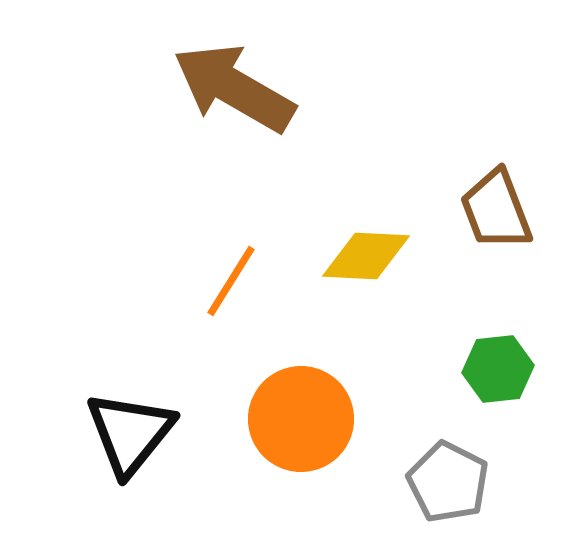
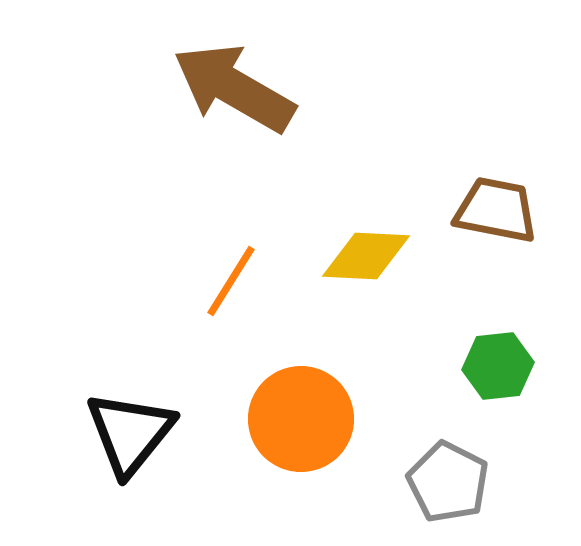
brown trapezoid: rotated 122 degrees clockwise
green hexagon: moved 3 px up
